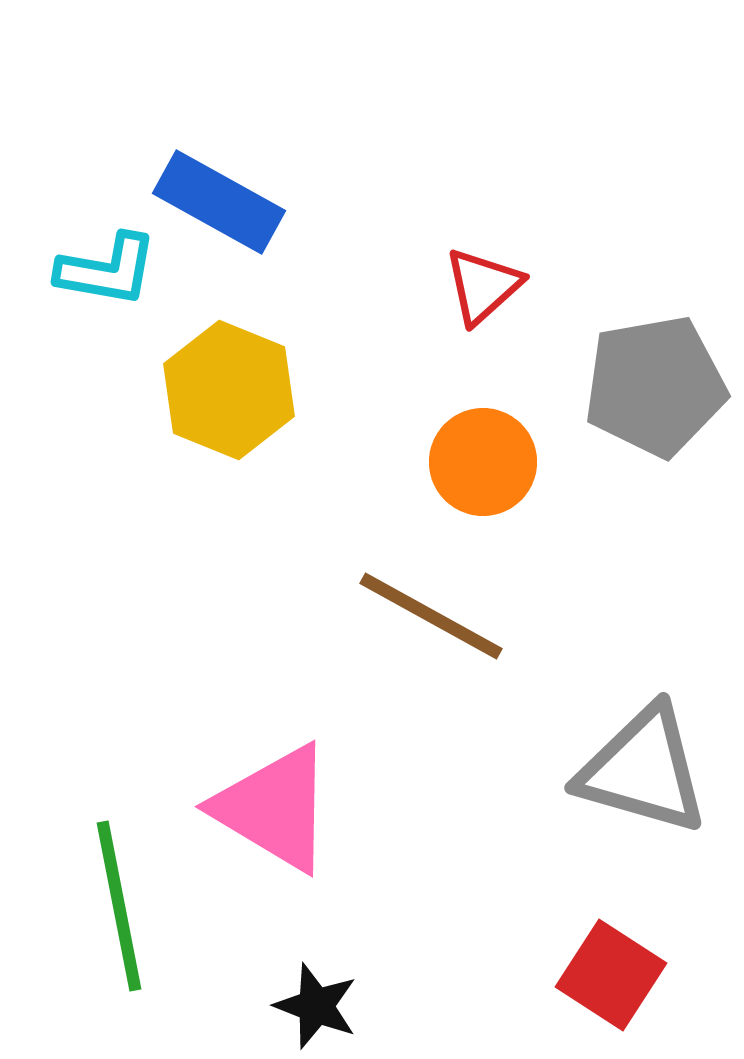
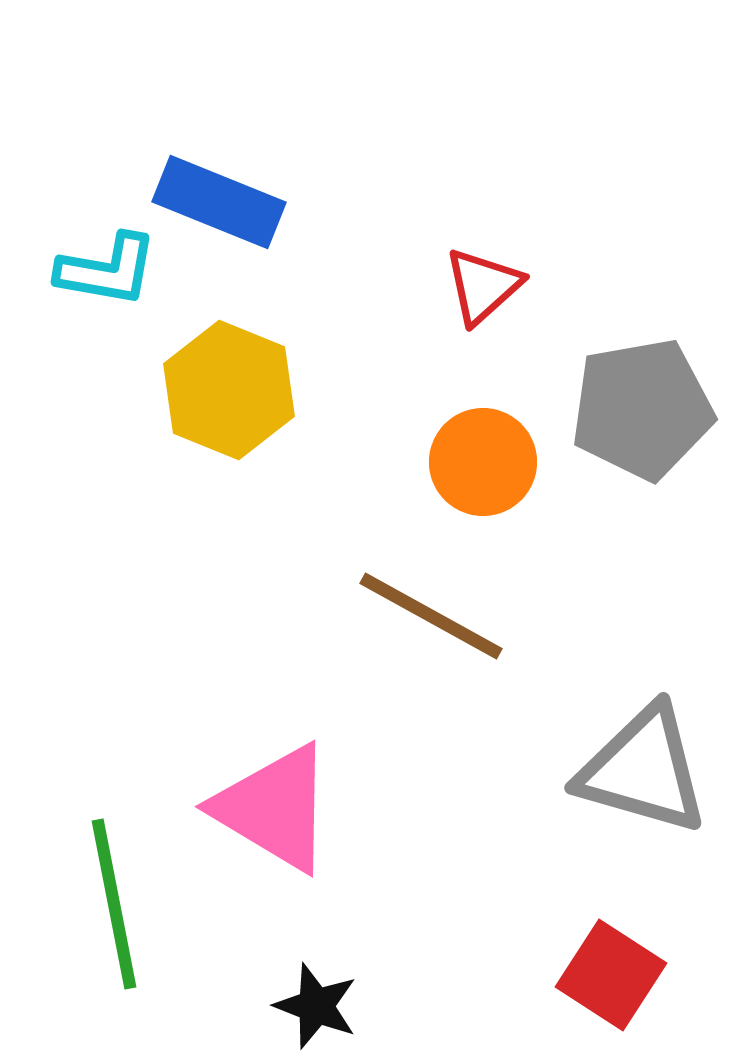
blue rectangle: rotated 7 degrees counterclockwise
gray pentagon: moved 13 px left, 23 px down
green line: moved 5 px left, 2 px up
